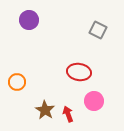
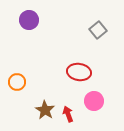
gray square: rotated 24 degrees clockwise
